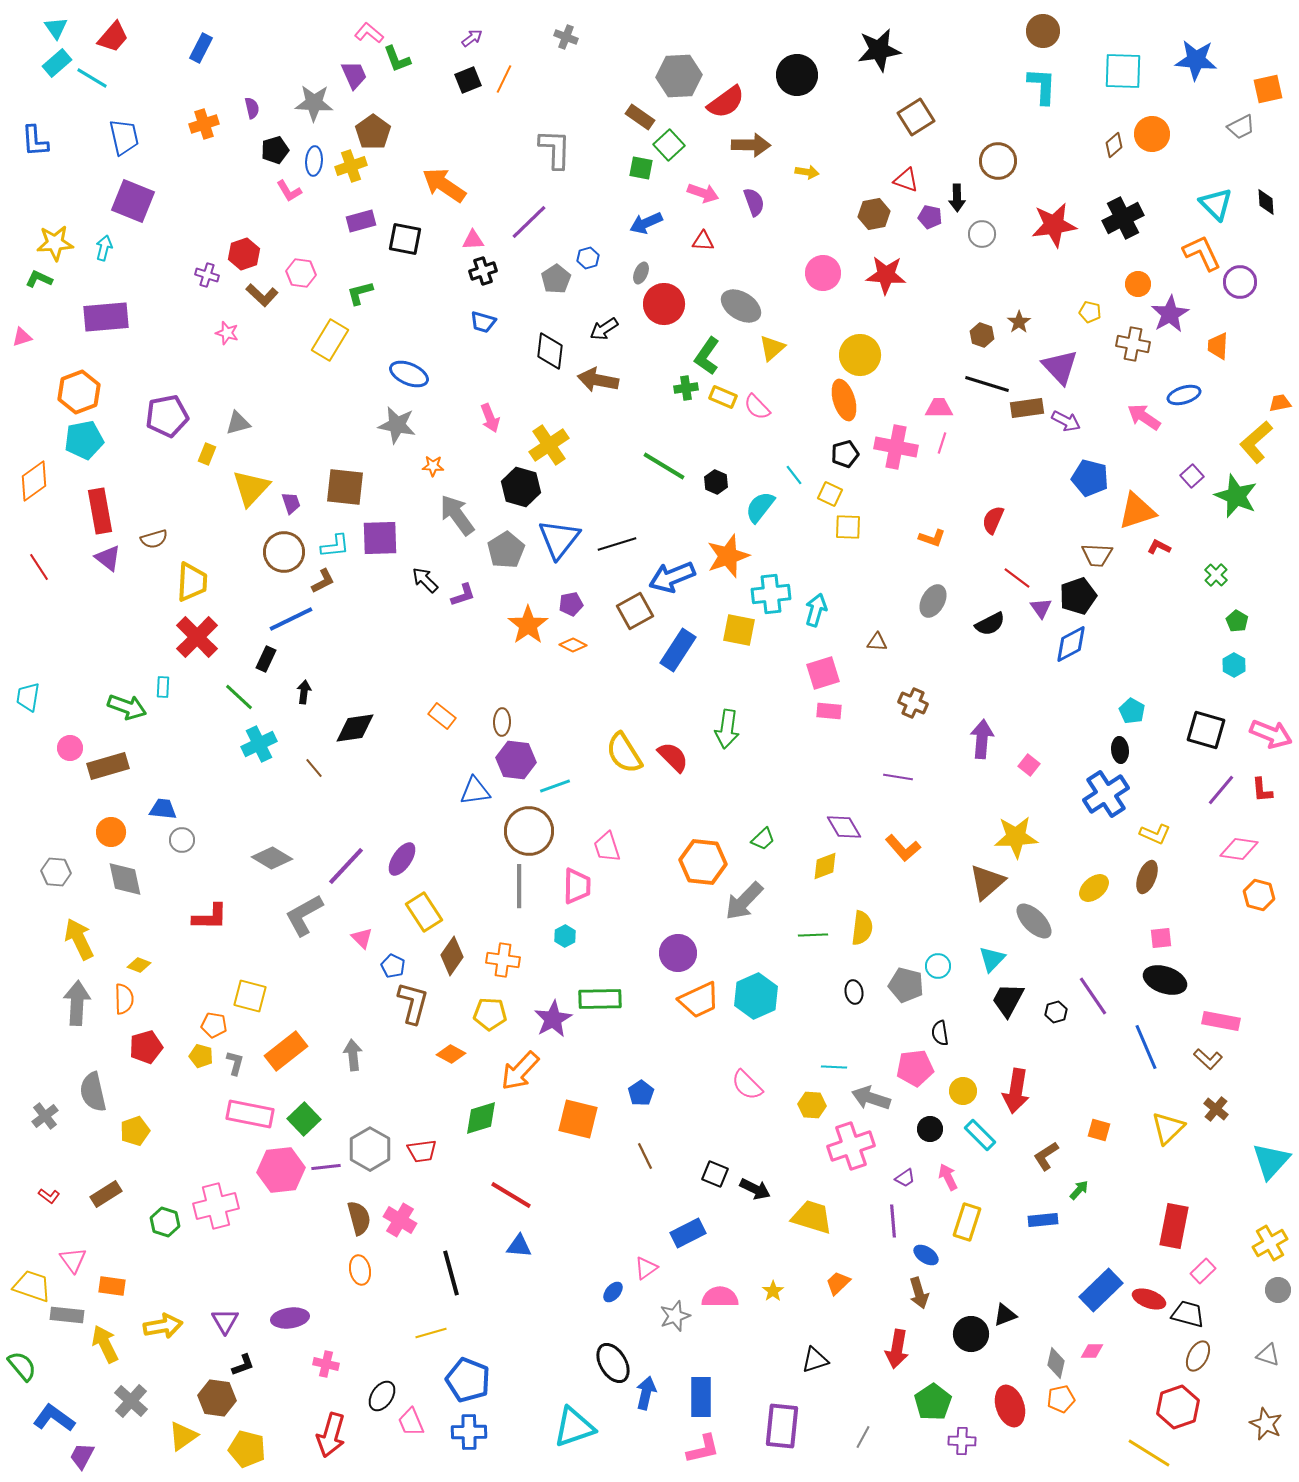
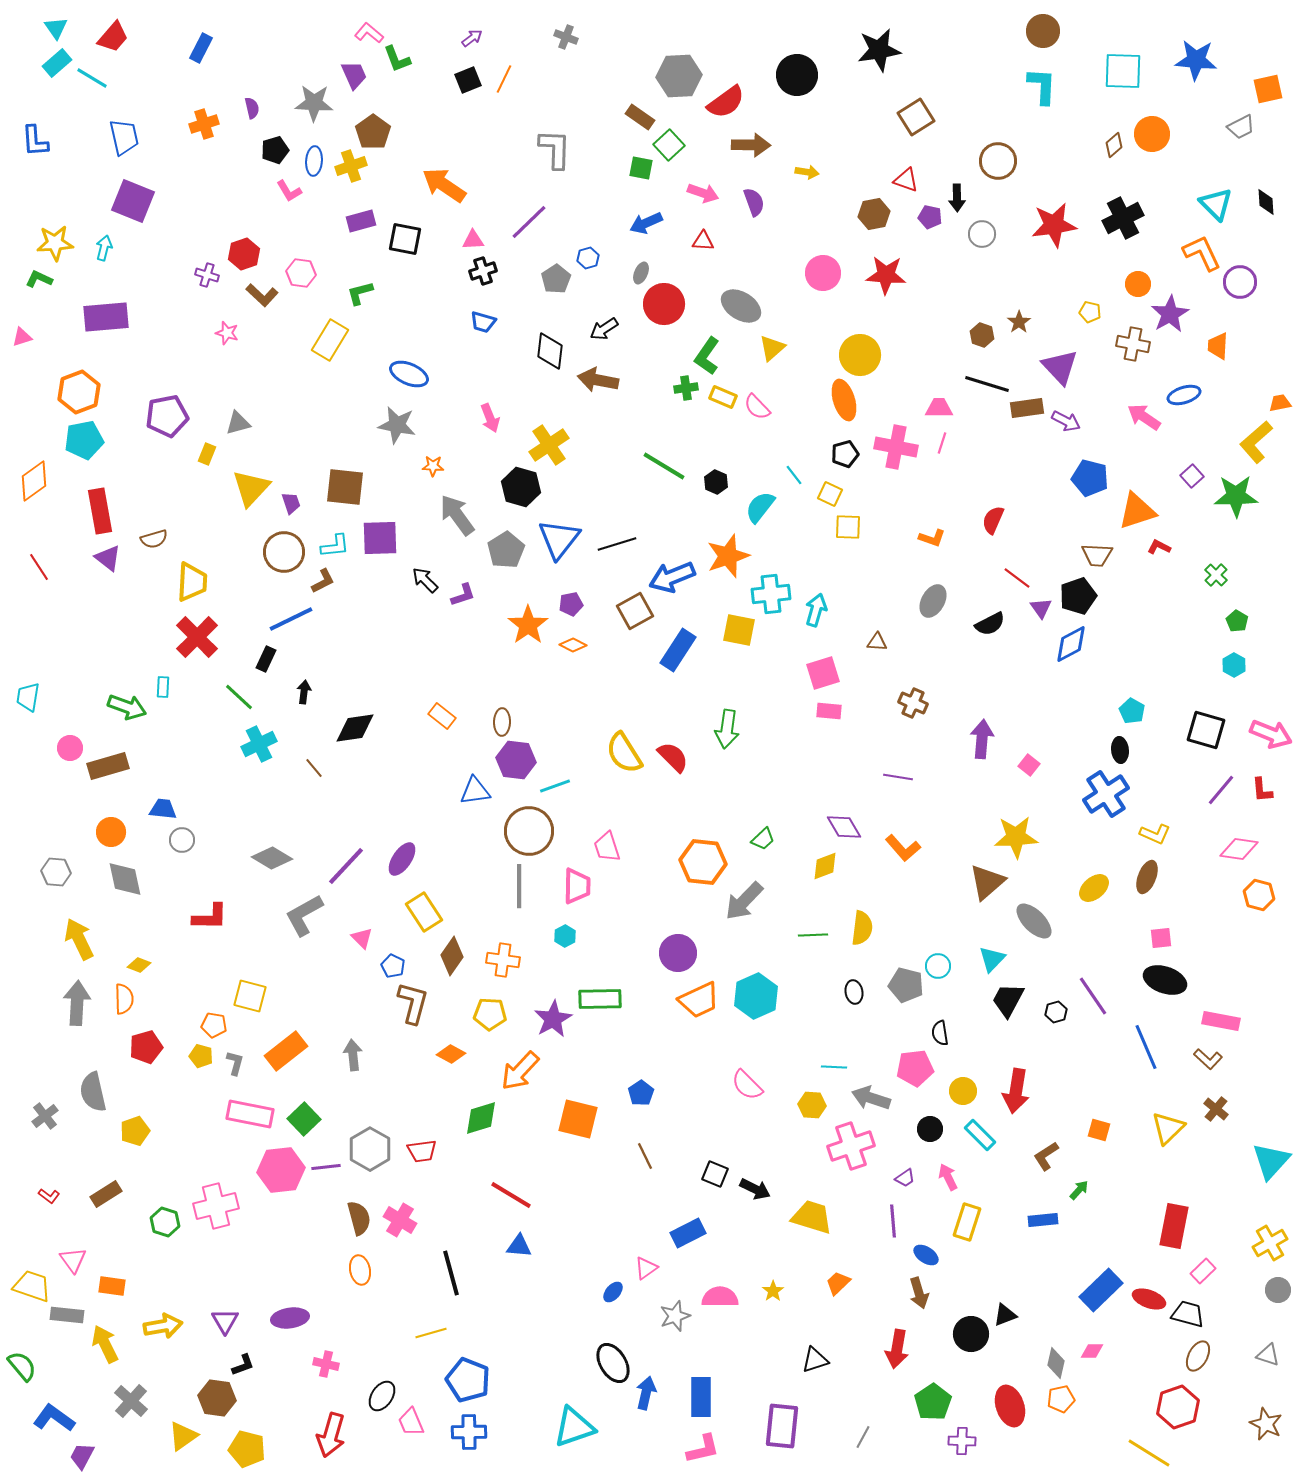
green star at (1236, 496): rotated 24 degrees counterclockwise
